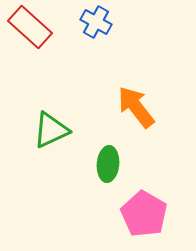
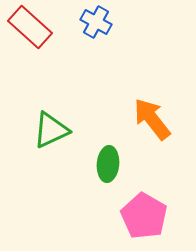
orange arrow: moved 16 px right, 12 px down
pink pentagon: moved 2 px down
